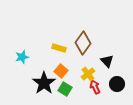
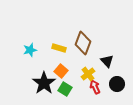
brown diamond: rotated 15 degrees counterclockwise
cyan star: moved 8 px right, 7 px up
